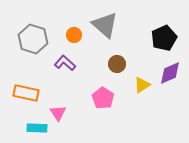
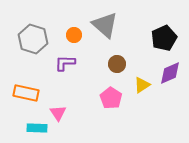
purple L-shape: rotated 40 degrees counterclockwise
pink pentagon: moved 8 px right
